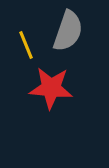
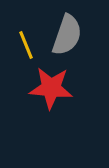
gray semicircle: moved 1 px left, 4 px down
